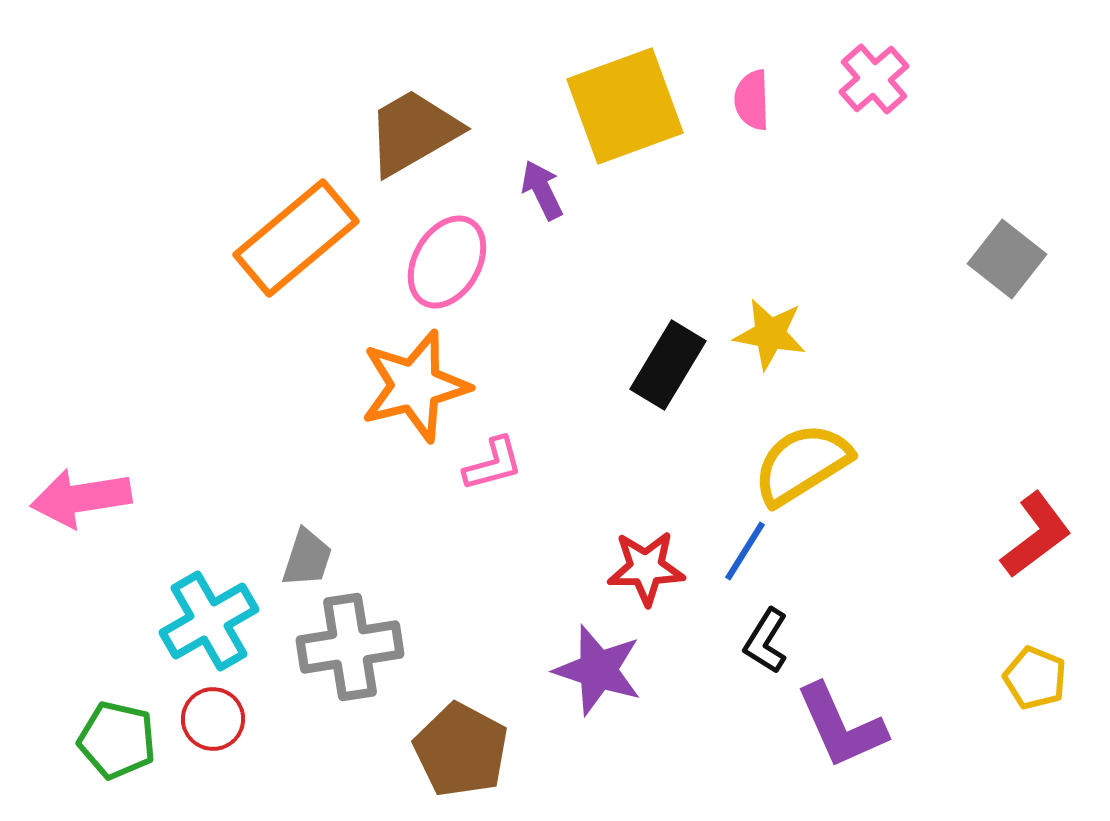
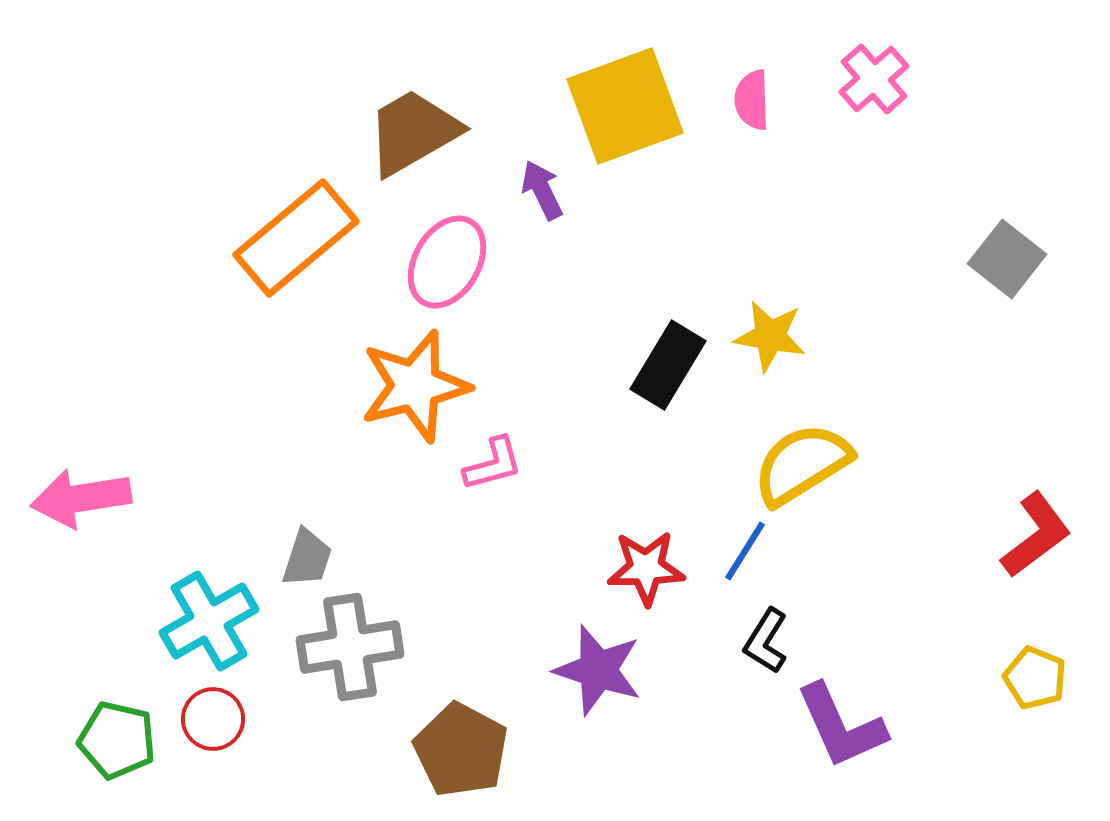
yellow star: moved 2 px down
